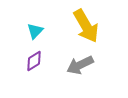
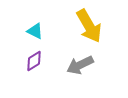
yellow arrow: moved 3 px right
cyan triangle: rotated 48 degrees counterclockwise
